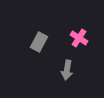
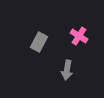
pink cross: moved 2 px up
